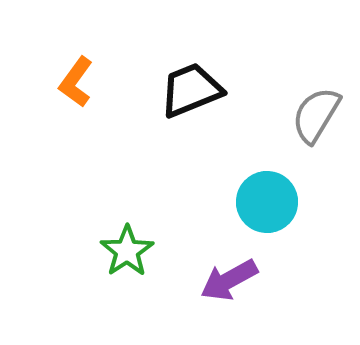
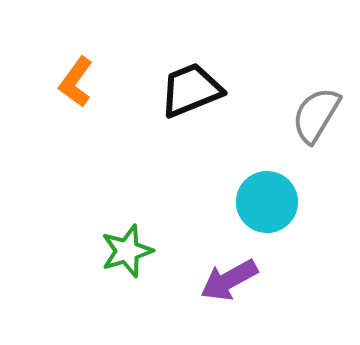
green star: rotated 16 degrees clockwise
